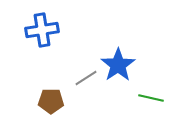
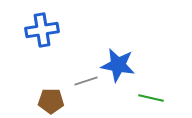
blue star: rotated 28 degrees counterclockwise
gray line: moved 3 px down; rotated 15 degrees clockwise
